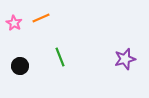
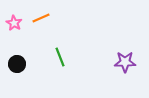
purple star: moved 3 px down; rotated 15 degrees clockwise
black circle: moved 3 px left, 2 px up
